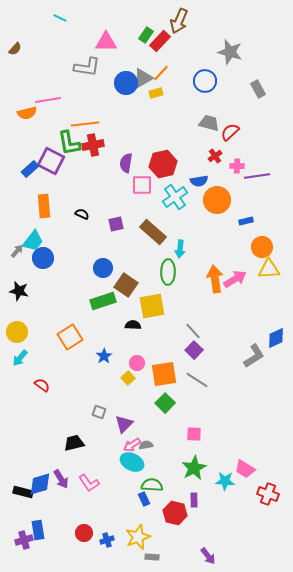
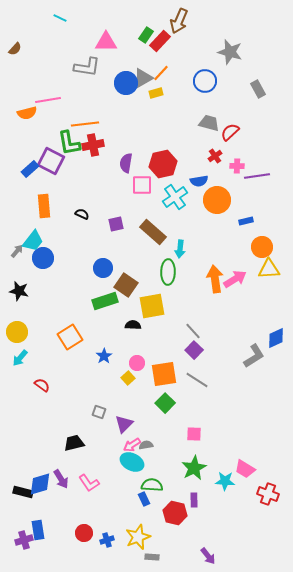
green rectangle at (103, 301): moved 2 px right
